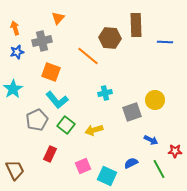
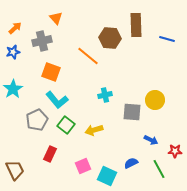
orange triangle: moved 2 px left; rotated 24 degrees counterclockwise
orange arrow: rotated 64 degrees clockwise
blue line: moved 2 px right, 3 px up; rotated 14 degrees clockwise
blue star: moved 4 px left
cyan cross: moved 2 px down
gray square: rotated 24 degrees clockwise
